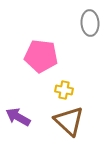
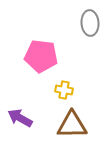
purple arrow: moved 2 px right, 1 px down
brown triangle: moved 3 px right, 4 px down; rotated 44 degrees counterclockwise
